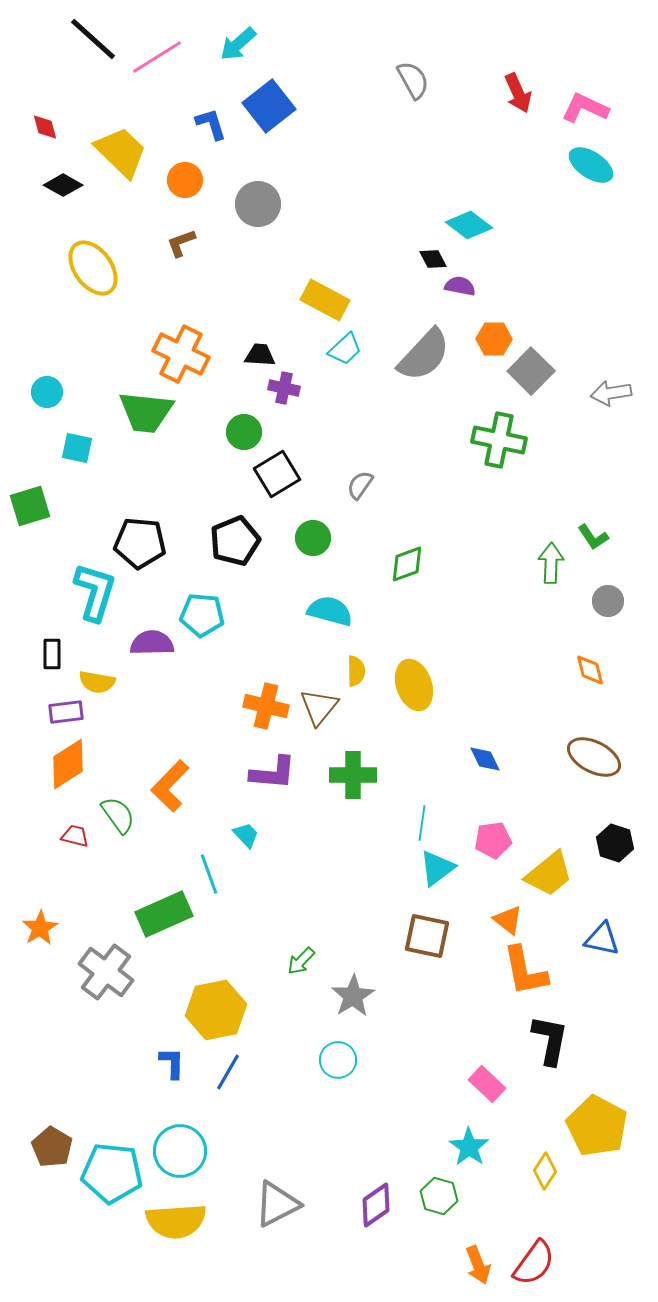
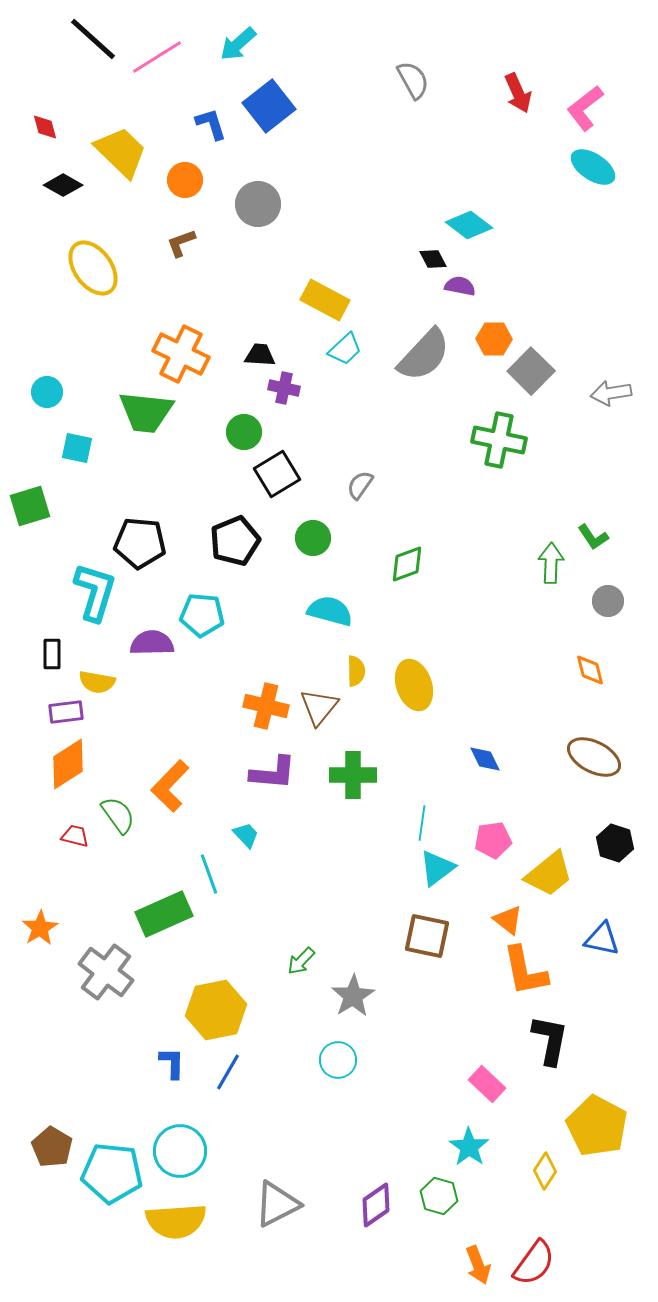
pink L-shape at (585, 108): rotated 63 degrees counterclockwise
cyan ellipse at (591, 165): moved 2 px right, 2 px down
